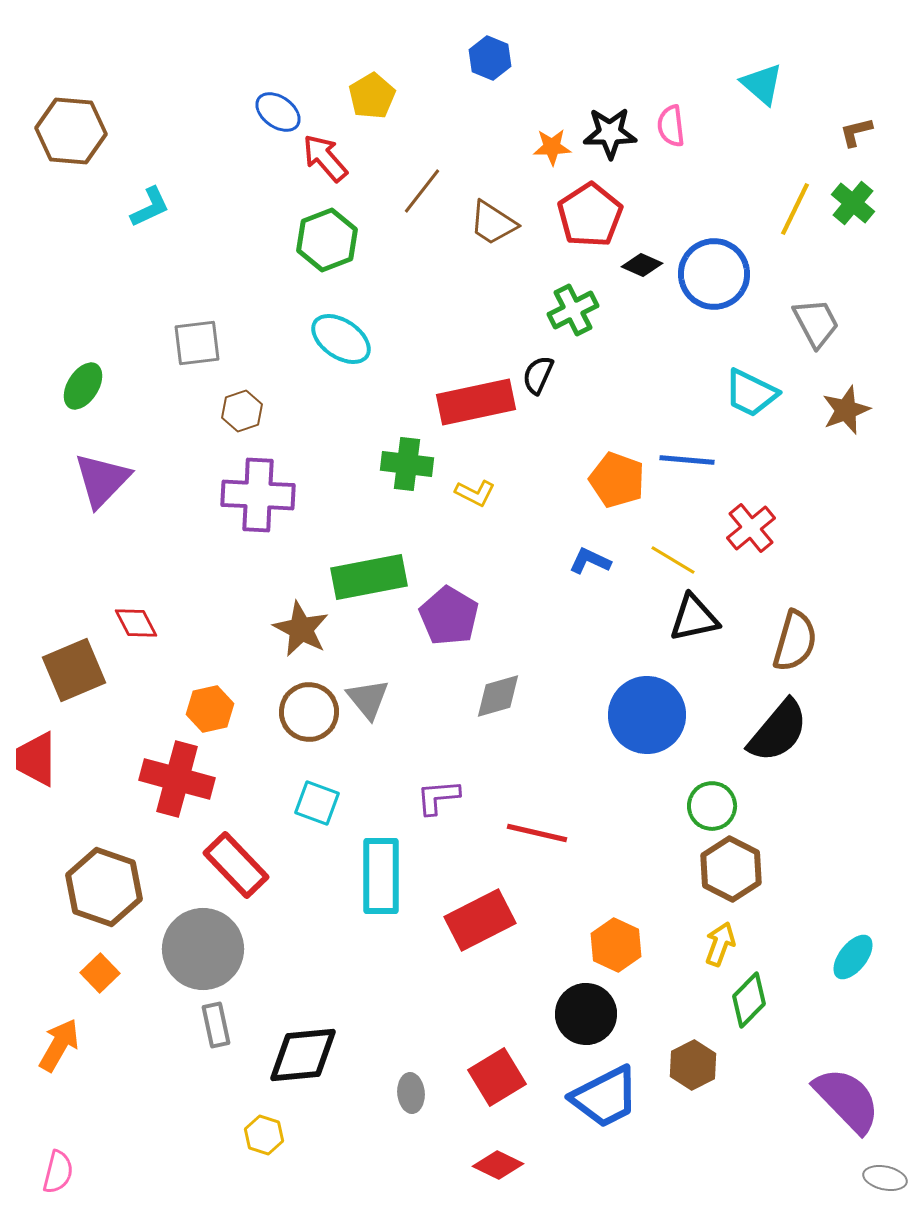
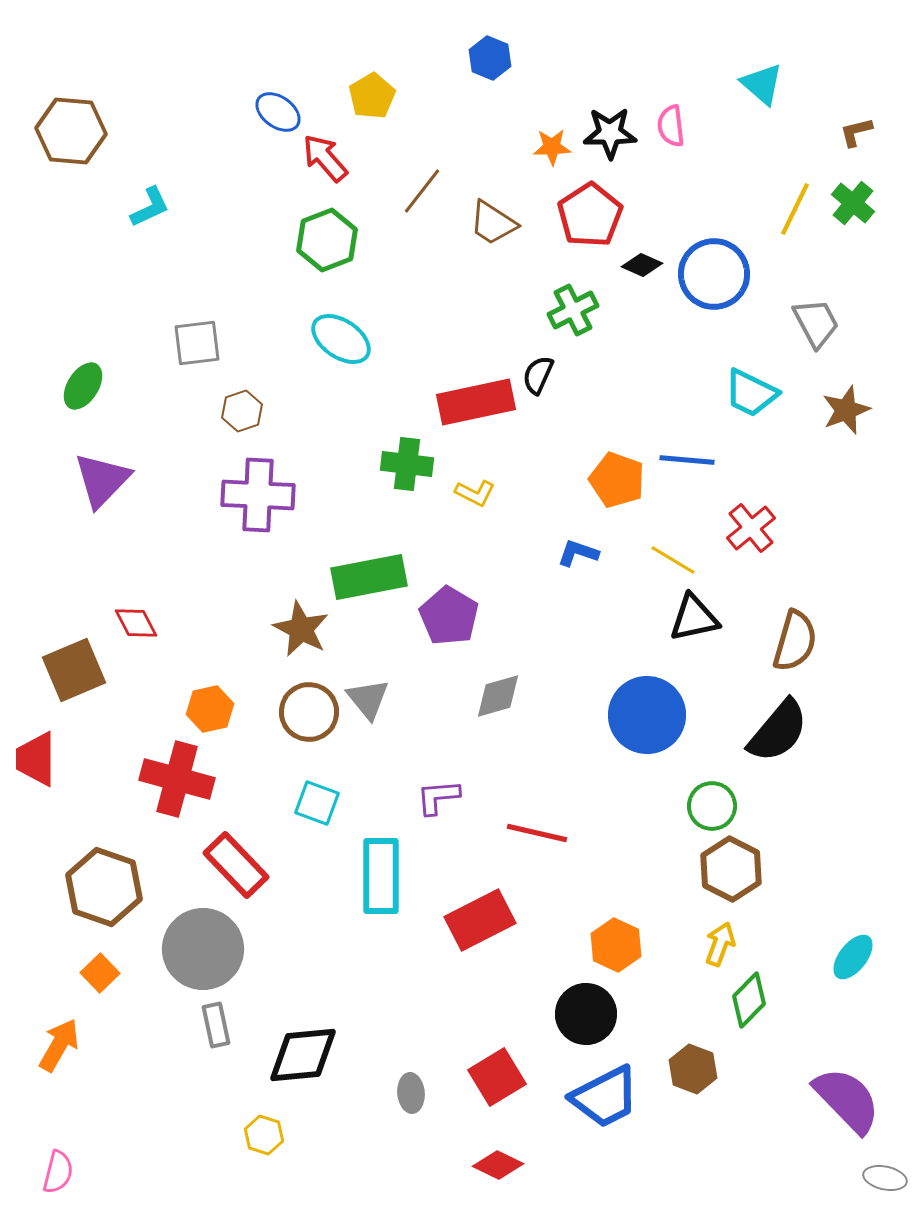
blue L-shape at (590, 561): moved 12 px left, 8 px up; rotated 6 degrees counterclockwise
brown hexagon at (693, 1065): moved 4 px down; rotated 12 degrees counterclockwise
